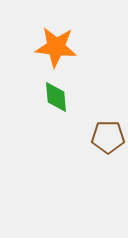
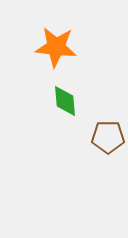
green diamond: moved 9 px right, 4 px down
